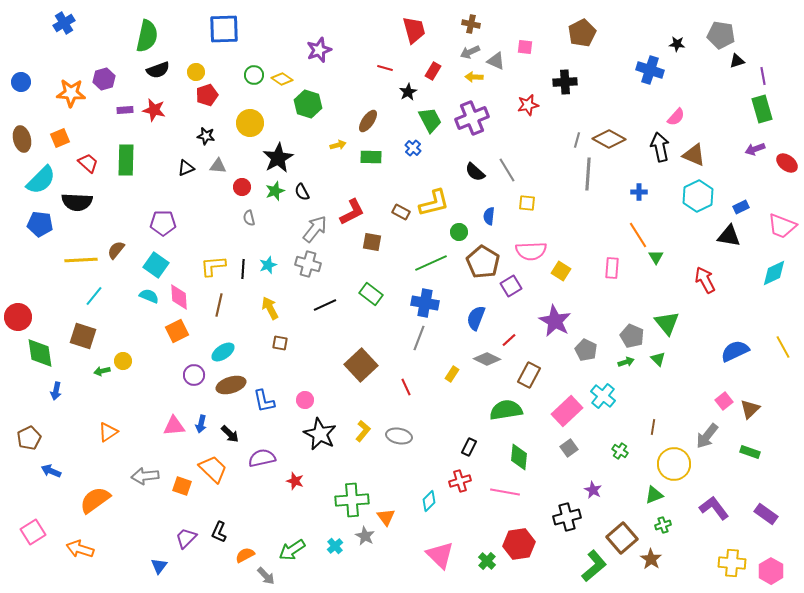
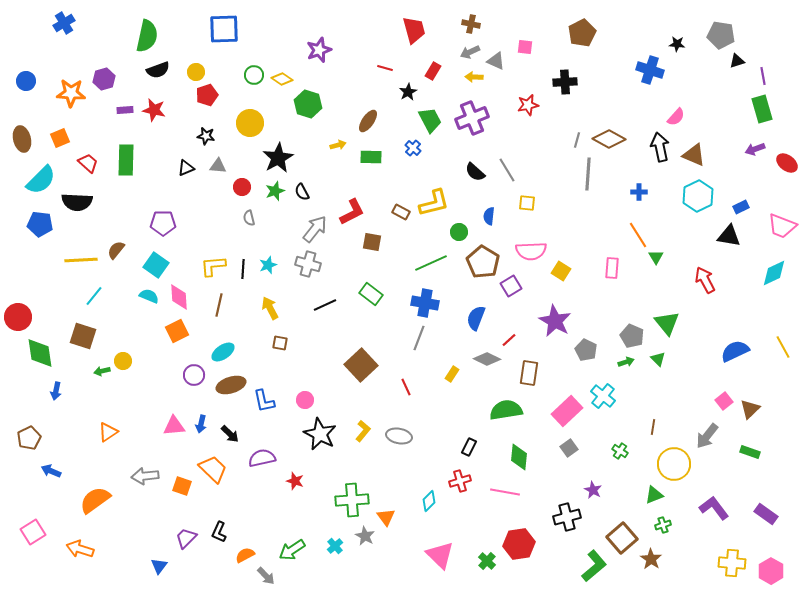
blue circle at (21, 82): moved 5 px right, 1 px up
brown rectangle at (529, 375): moved 2 px up; rotated 20 degrees counterclockwise
